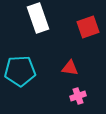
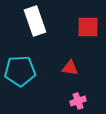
white rectangle: moved 3 px left, 3 px down
red square: rotated 20 degrees clockwise
pink cross: moved 5 px down
